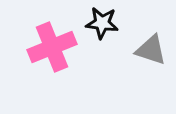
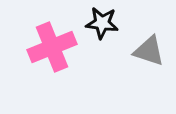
gray triangle: moved 2 px left, 1 px down
